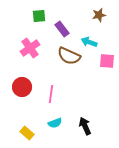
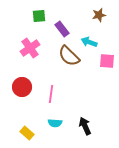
brown semicircle: rotated 20 degrees clockwise
cyan semicircle: rotated 24 degrees clockwise
